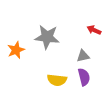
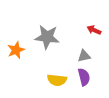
gray triangle: moved 1 px right
